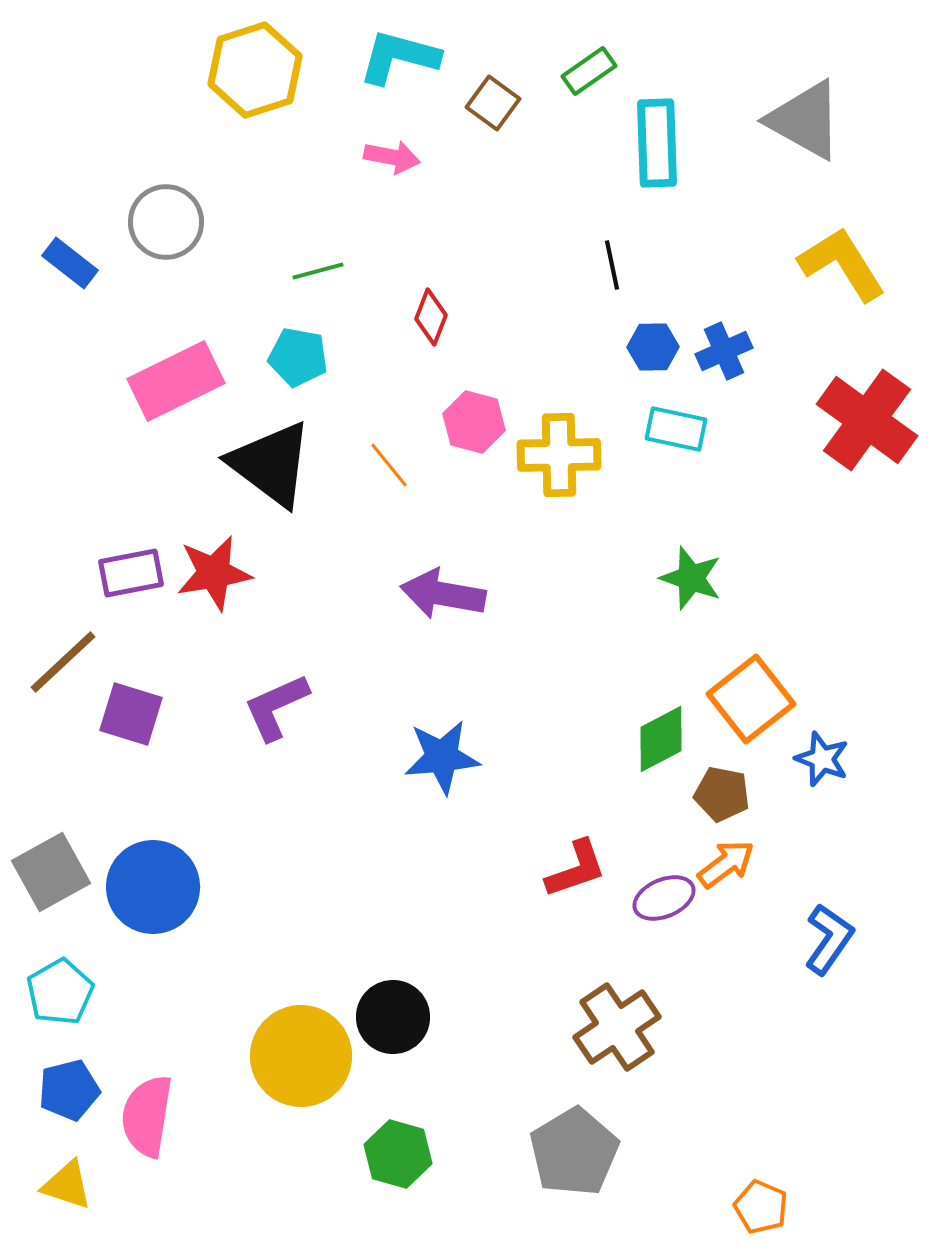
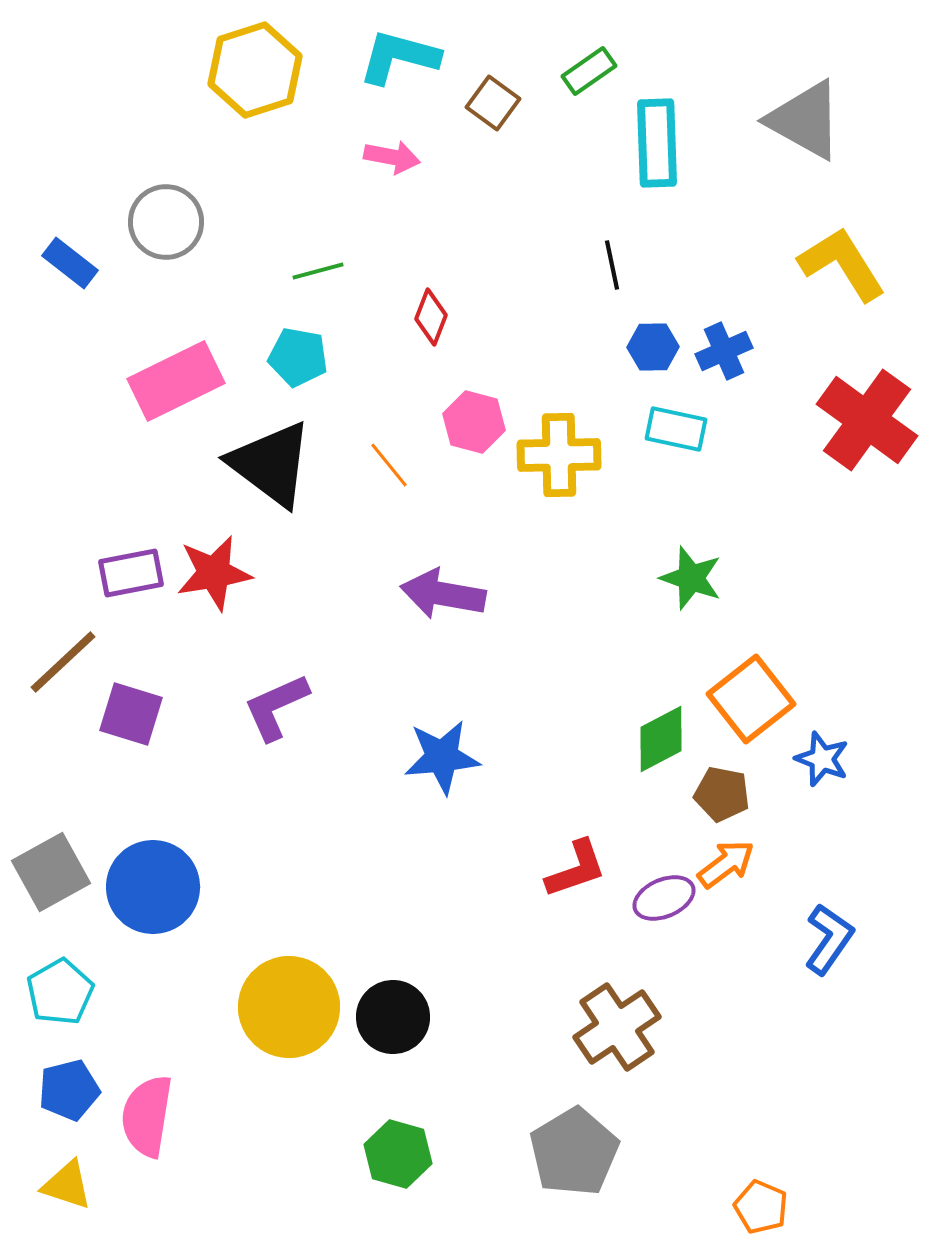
yellow circle at (301, 1056): moved 12 px left, 49 px up
